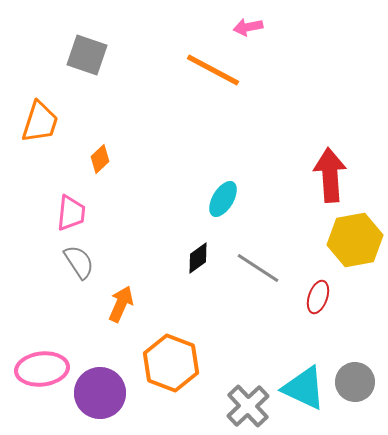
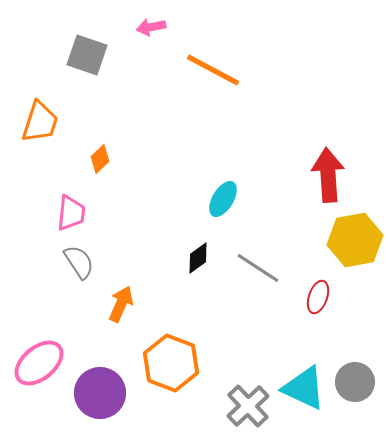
pink arrow: moved 97 px left
red arrow: moved 2 px left
pink ellipse: moved 3 px left, 6 px up; rotated 33 degrees counterclockwise
